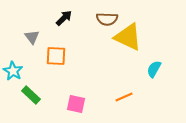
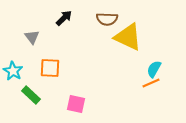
orange square: moved 6 px left, 12 px down
orange line: moved 27 px right, 14 px up
